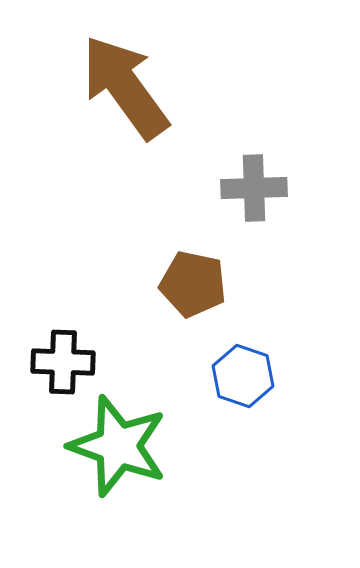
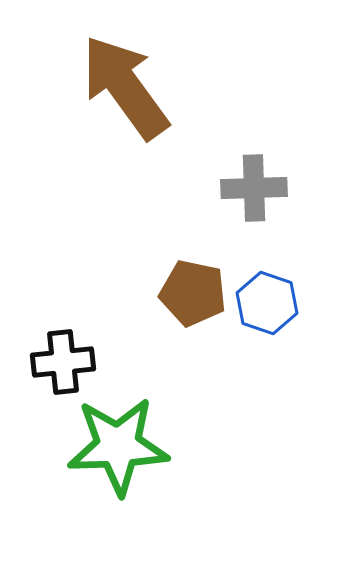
brown pentagon: moved 9 px down
black cross: rotated 8 degrees counterclockwise
blue hexagon: moved 24 px right, 73 px up
green star: rotated 22 degrees counterclockwise
